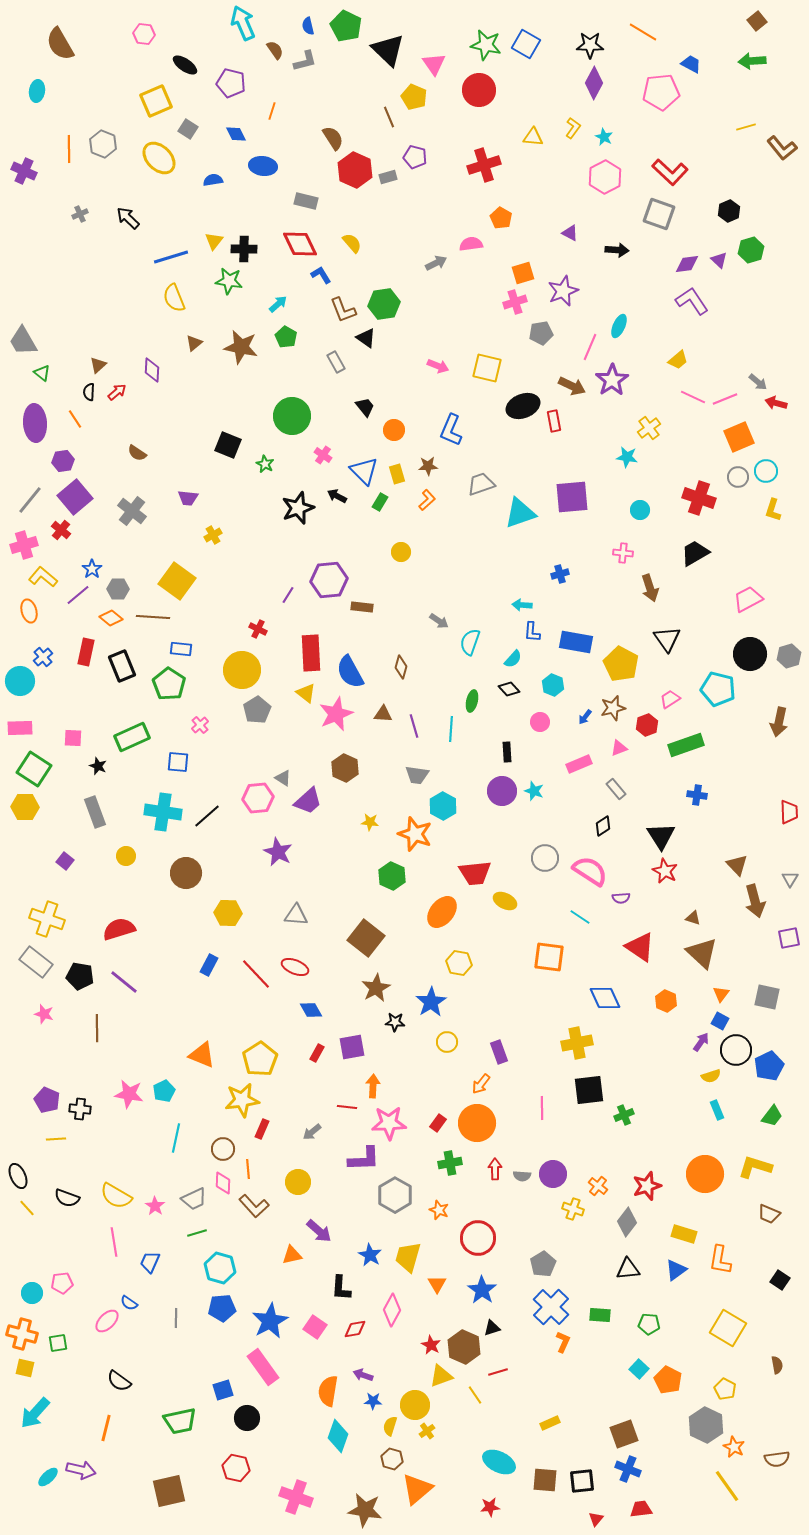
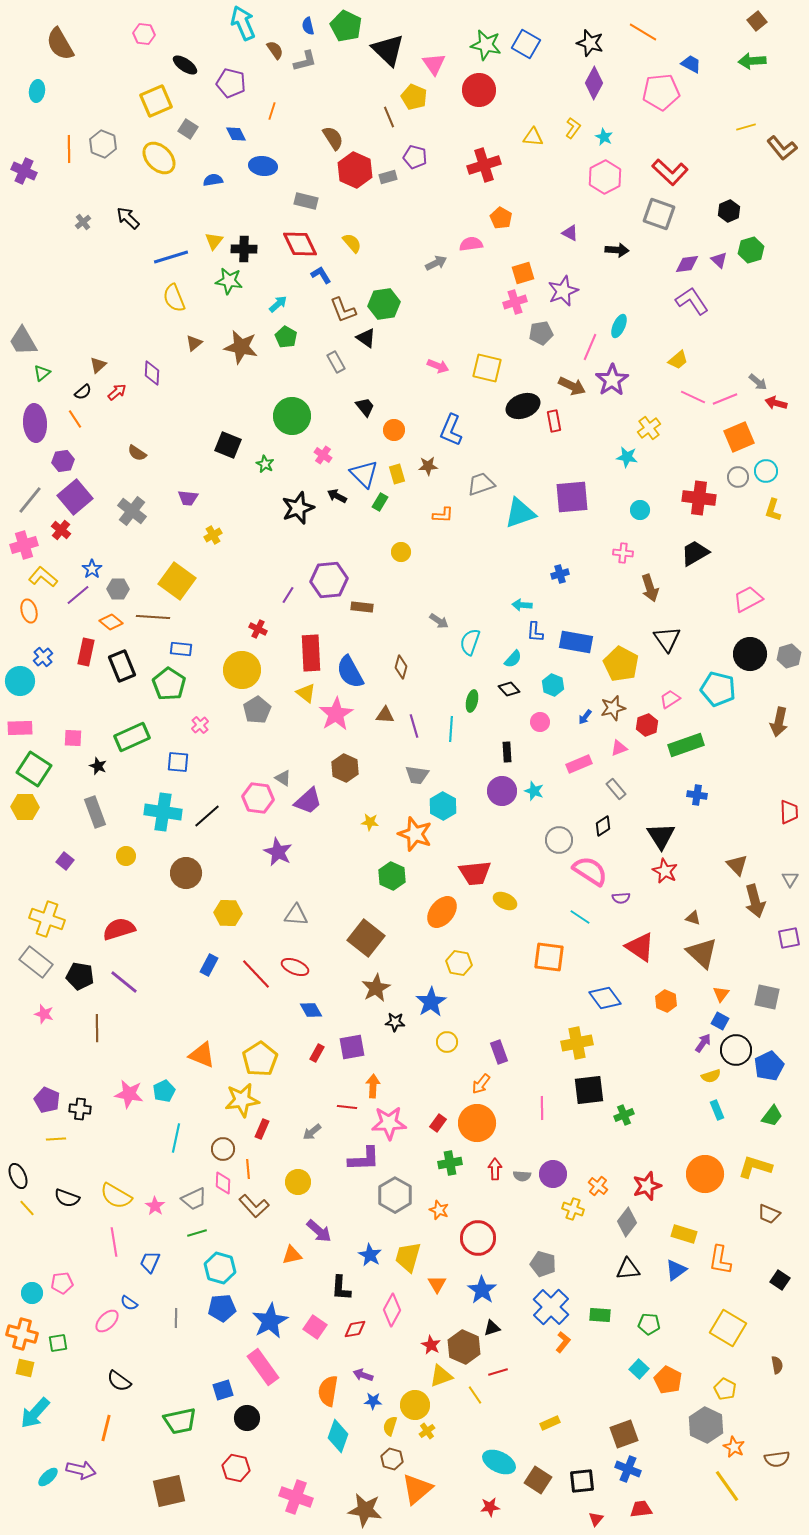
black star at (590, 45): moved 2 px up; rotated 16 degrees clockwise
gray cross at (80, 214): moved 3 px right, 8 px down; rotated 14 degrees counterclockwise
purple diamond at (152, 370): moved 3 px down
green triangle at (42, 373): rotated 42 degrees clockwise
black semicircle at (89, 392): moved 6 px left; rotated 132 degrees counterclockwise
blue triangle at (364, 471): moved 3 px down
red cross at (699, 498): rotated 12 degrees counterclockwise
orange L-shape at (427, 500): moved 16 px right, 15 px down; rotated 45 degrees clockwise
orange diamond at (111, 618): moved 4 px down
blue L-shape at (532, 632): moved 3 px right
pink star at (336, 714): rotated 8 degrees counterclockwise
brown triangle at (383, 714): moved 2 px right, 1 px down
pink hexagon at (258, 798): rotated 12 degrees clockwise
gray circle at (545, 858): moved 14 px right, 18 px up
blue diamond at (605, 998): rotated 12 degrees counterclockwise
purple arrow at (701, 1042): moved 2 px right, 1 px down
gray pentagon at (543, 1264): rotated 25 degrees counterclockwise
orange L-shape at (563, 1342): rotated 15 degrees clockwise
brown square at (545, 1480): moved 7 px left; rotated 28 degrees clockwise
